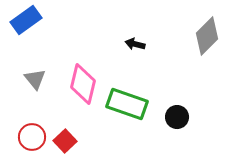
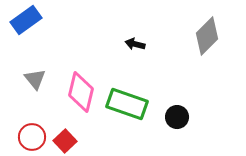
pink diamond: moved 2 px left, 8 px down
